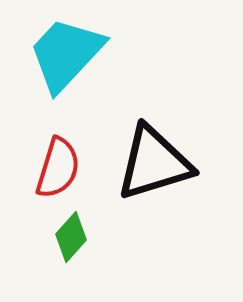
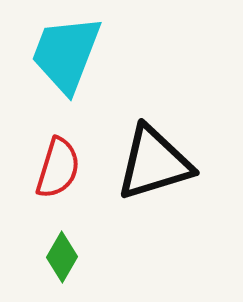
cyan trapezoid: rotated 22 degrees counterclockwise
green diamond: moved 9 px left, 20 px down; rotated 12 degrees counterclockwise
